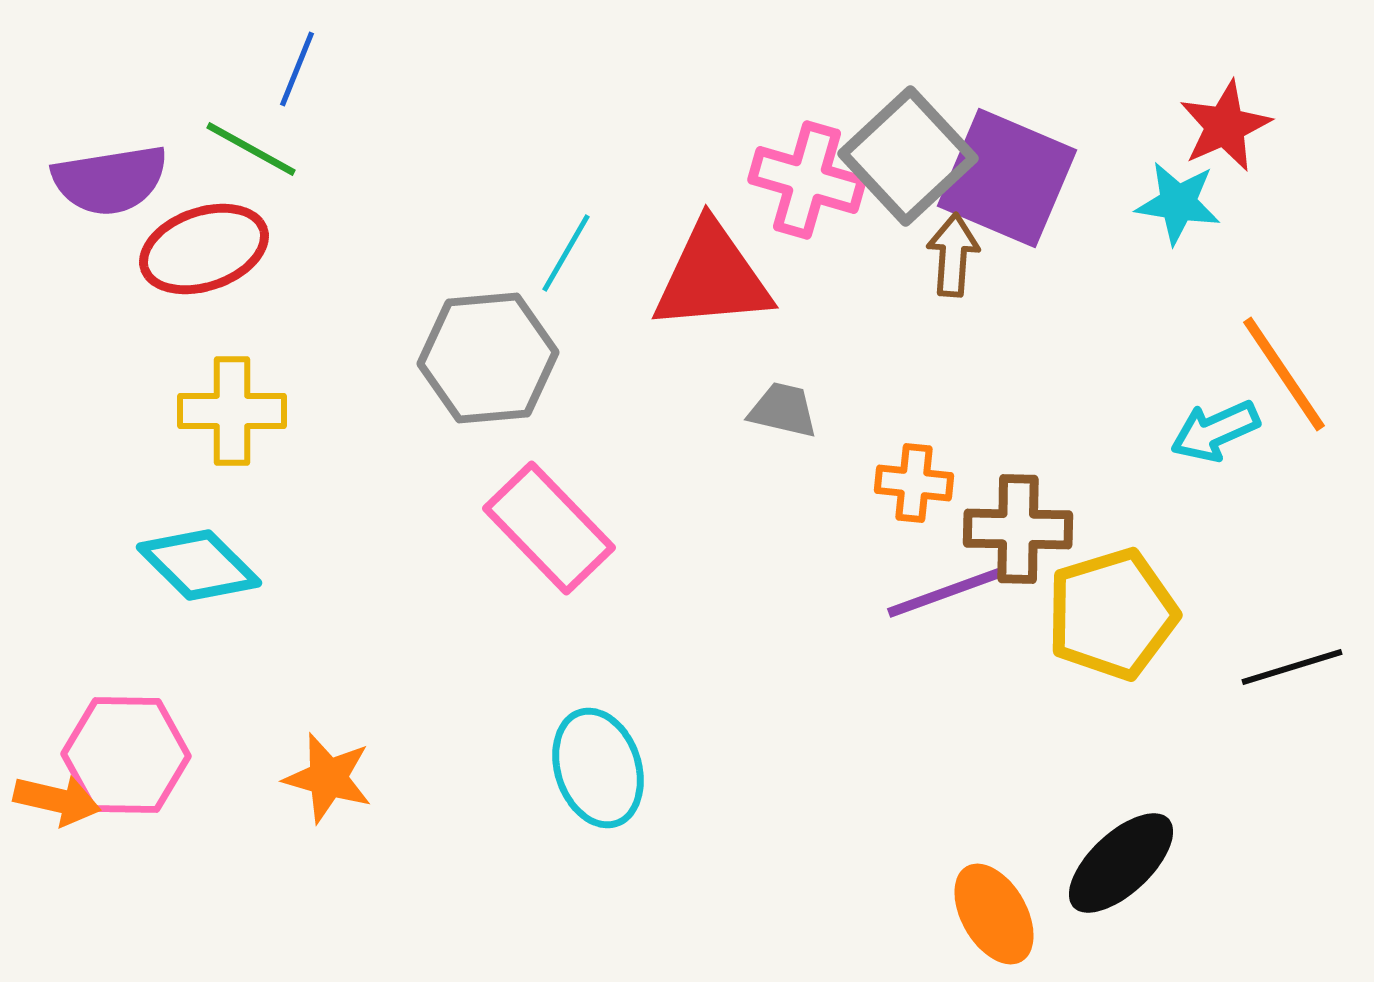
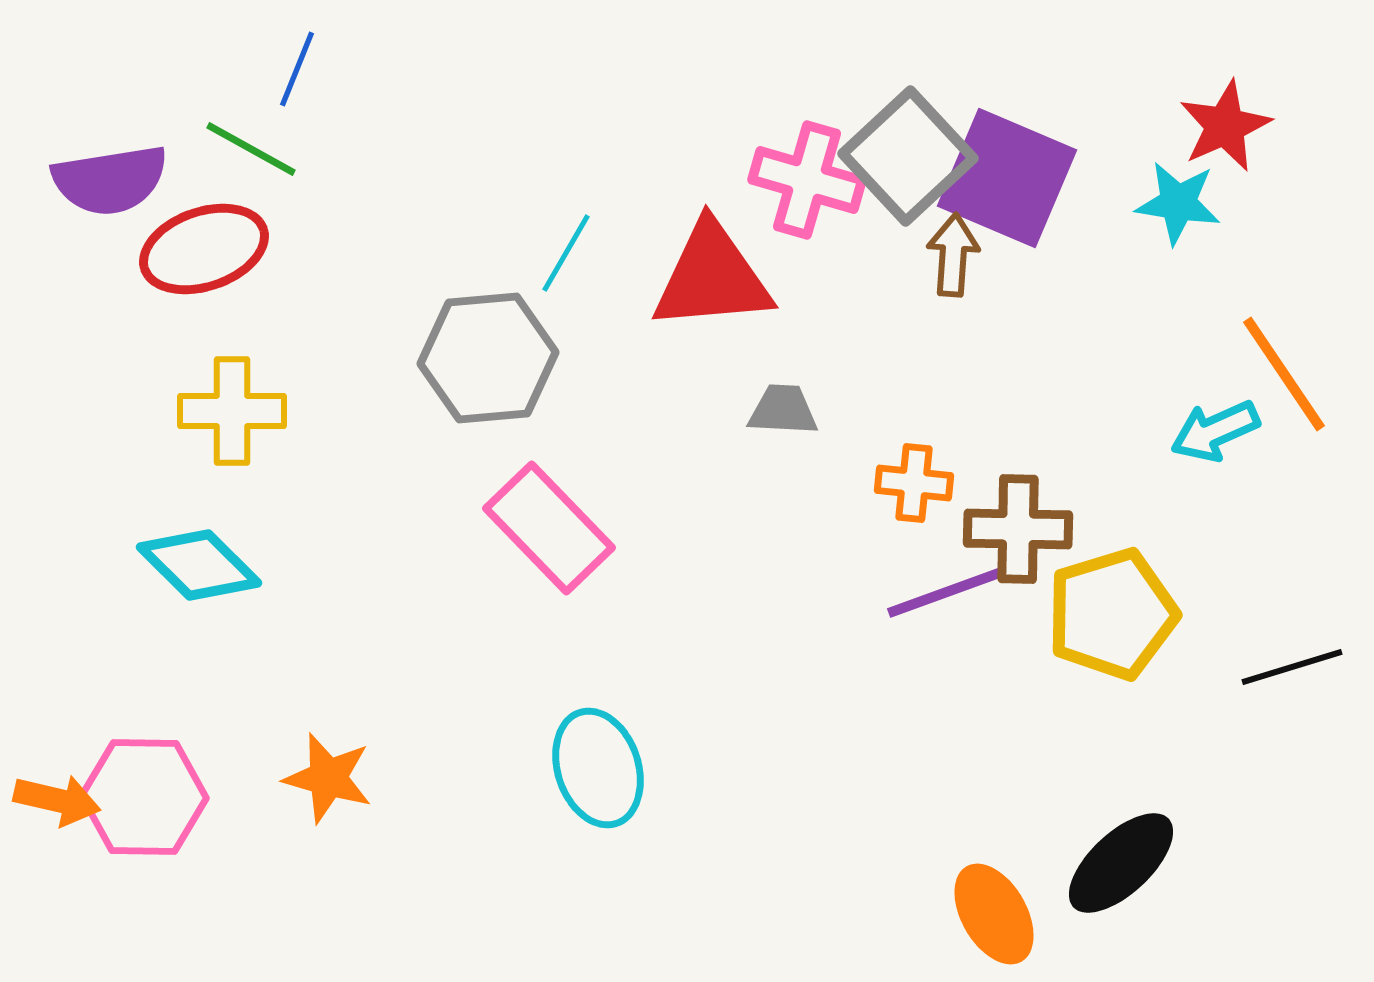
gray trapezoid: rotated 10 degrees counterclockwise
pink hexagon: moved 18 px right, 42 px down
